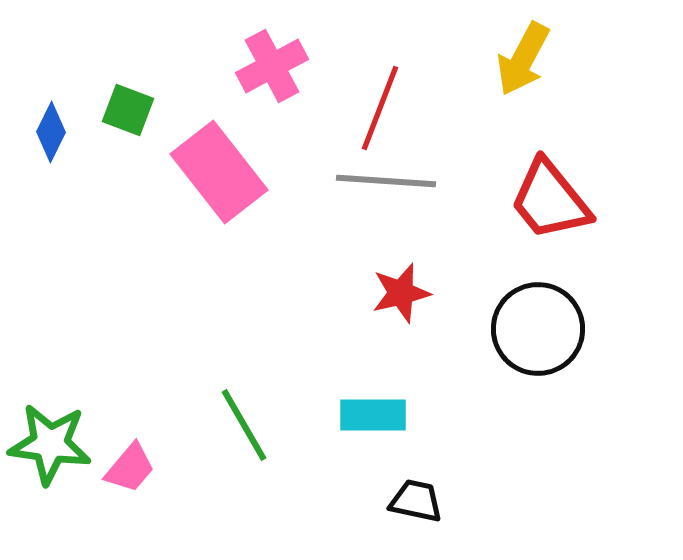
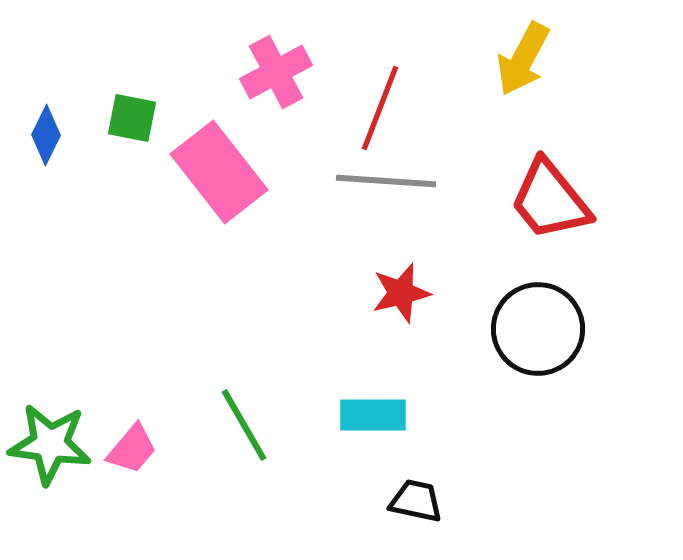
pink cross: moved 4 px right, 6 px down
green square: moved 4 px right, 8 px down; rotated 10 degrees counterclockwise
blue diamond: moved 5 px left, 3 px down
pink trapezoid: moved 2 px right, 19 px up
